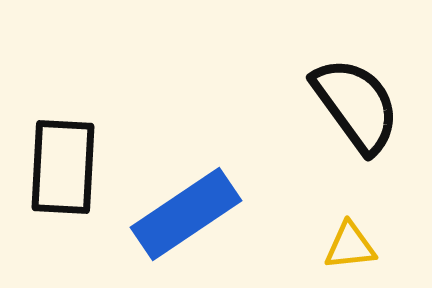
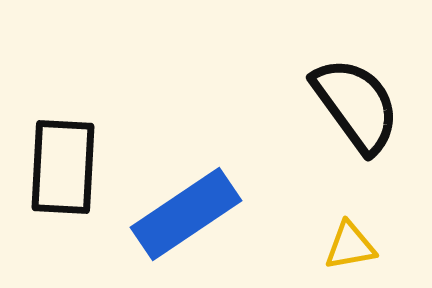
yellow triangle: rotated 4 degrees counterclockwise
